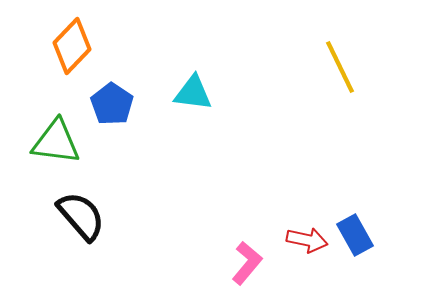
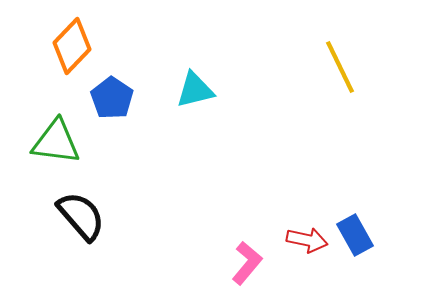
cyan triangle: moved 2 px right, 3 px up; rotated 21 degrees counterclockwise
blue pentagon: moved 6 px up
